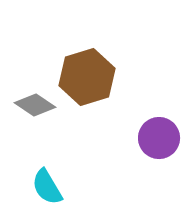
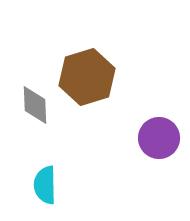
gray diamond: rotated 54 degrees clockwise
cyan semicircle: moved 2 px left, 2 px up; rotated 30 degrees clockwise
